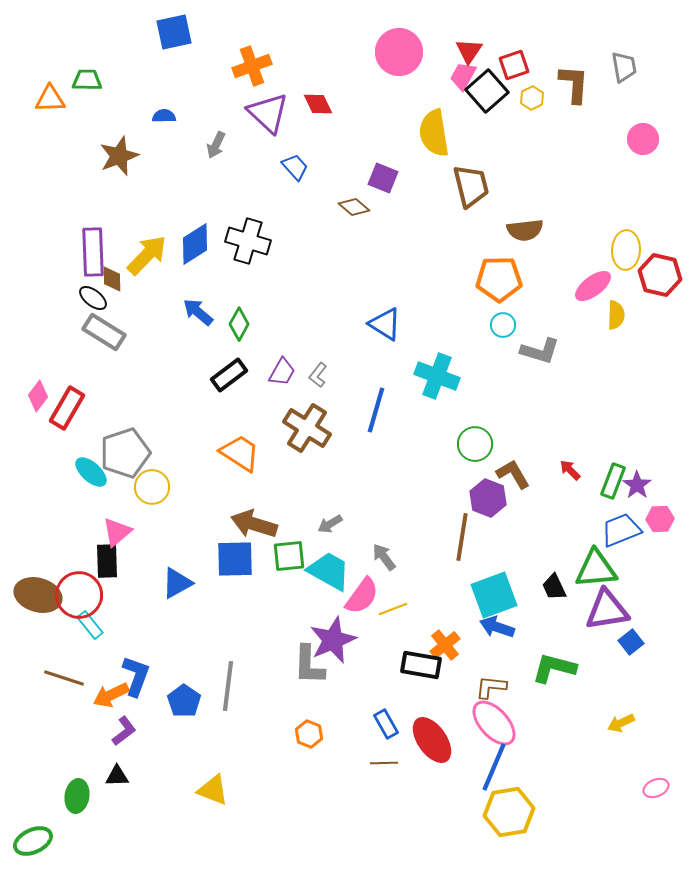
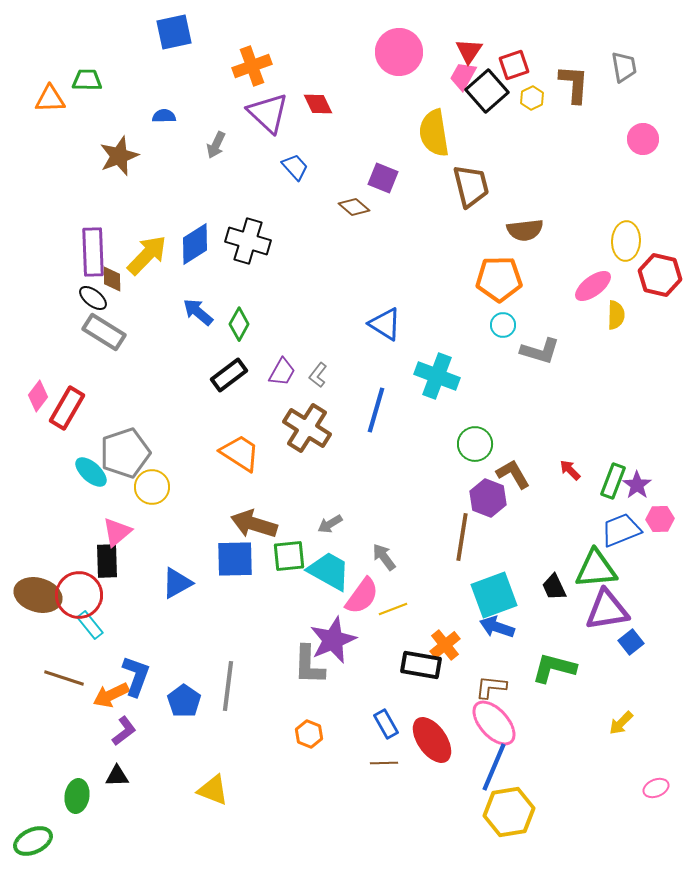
yellow ellipse at (626, 250): moved 9 px up
yellow arrow at (621, 723): rotated 20 degrees counterclockwise
